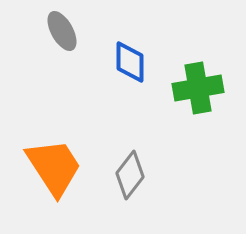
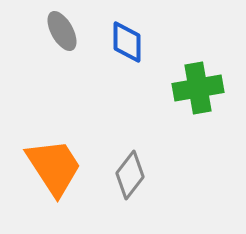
blue diamond: moved 3 px left, 20 px up
